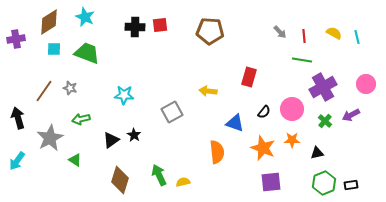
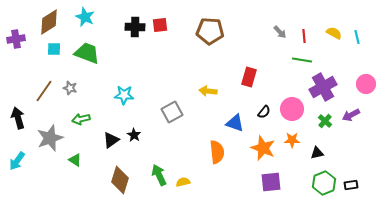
gray star at (50, 138): rotated 8 degrees clockwise
